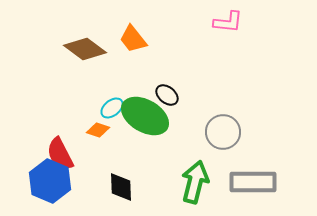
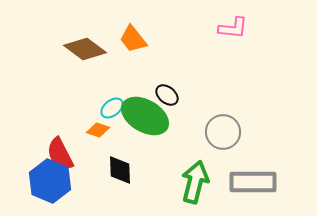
pink L-shape: moved 5 px right, 6 px down
black diamond: moved 1 px left, 17 px up
